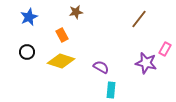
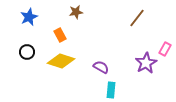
brown line: moved 2 px left, 1 px up
orange rectangle: moved 2 px left
purple star: rotated 30 degrees clockwise
